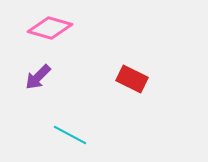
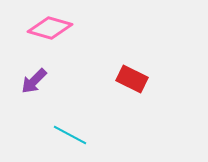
purple arrow: moved 4 px left, 4 px down
